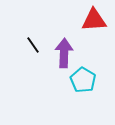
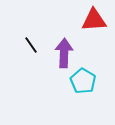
black line: moved 2 px left
cyan pentagon: moved 1 px down
